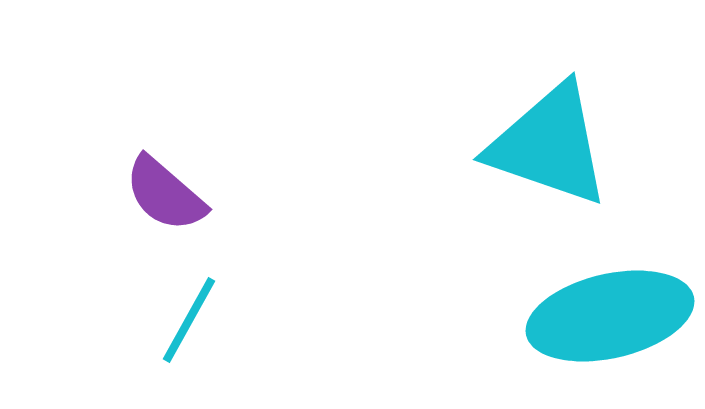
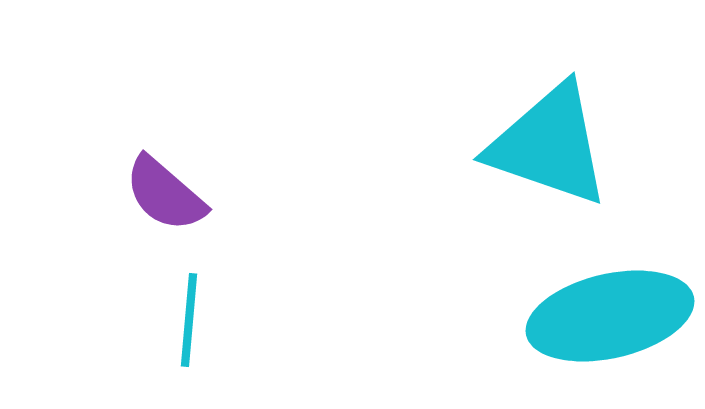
cyan line: rotated 24 degrees counterclockwise
